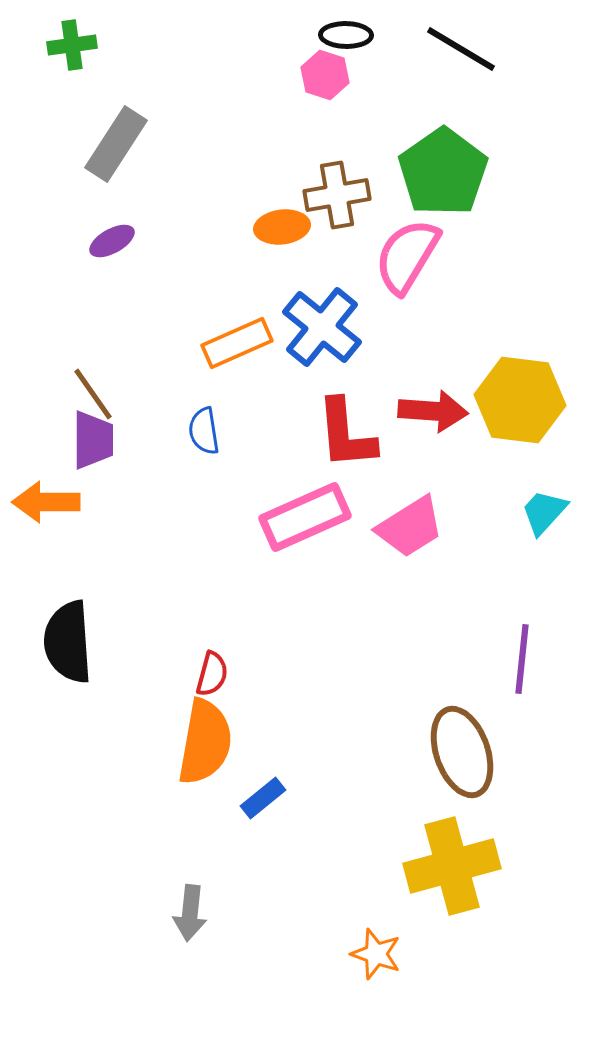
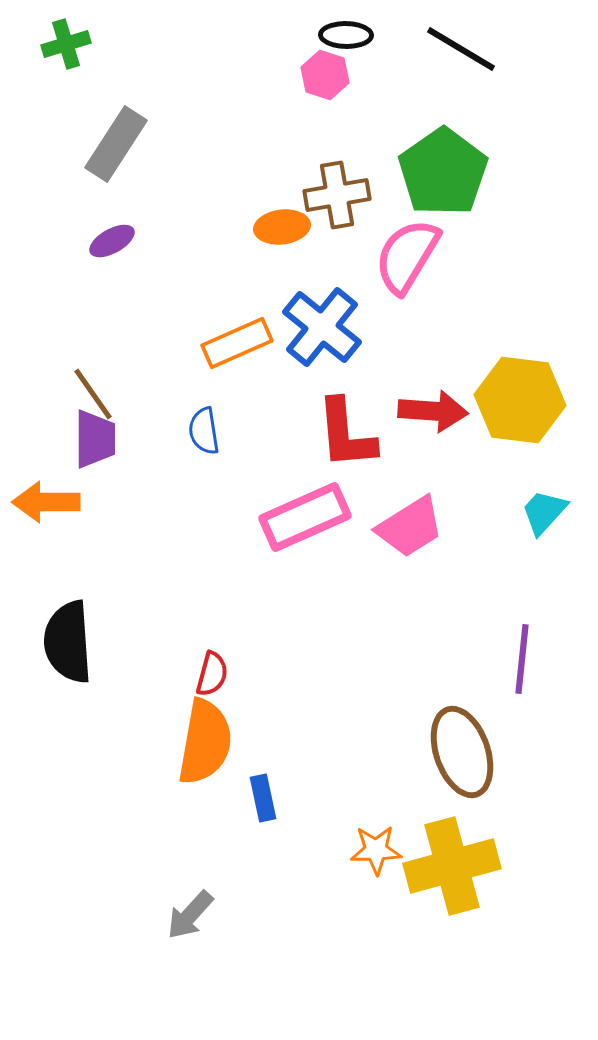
green cross: moved 6 px left, 1 px up; rotated 9 degrees counterclockwise
purple trapezoid: moved 2 px right, 1 px up
blue rectangle: rotated 63 degrees counterclockwise
gray arrow: moved 2 px down; rotated 36 degrees clockwise
orange star: moved 104 px up; rotated 21 degrees counterclockwise
